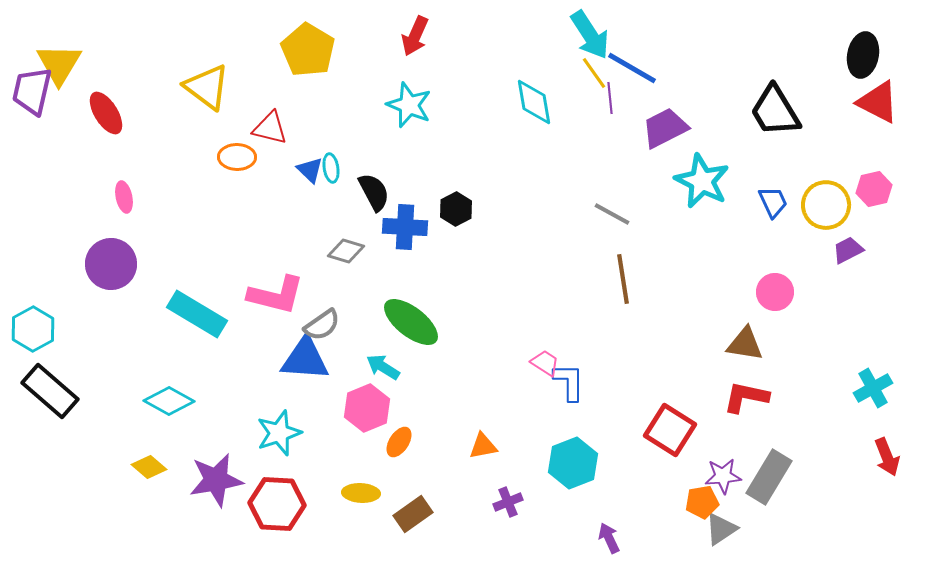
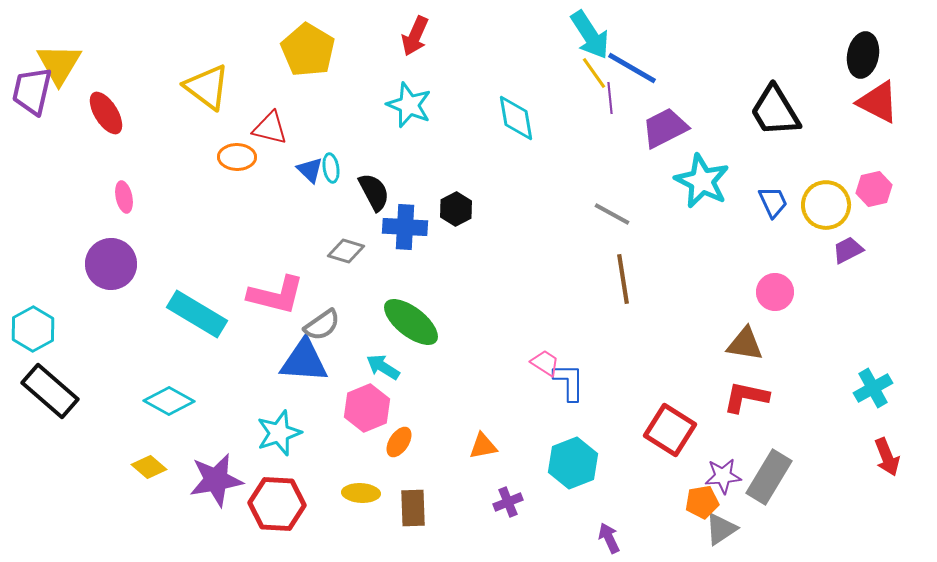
cyan diamond at (534, 102): moved 18 px left, 16 px down
blue triangle at (305, 359): moved 1 px left, 2 px down
brown rectangle at (413, 514): moved 6 px up; rotated 57 degrees counterclockwise
